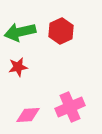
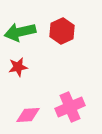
red hexagon: moved 1 px right
